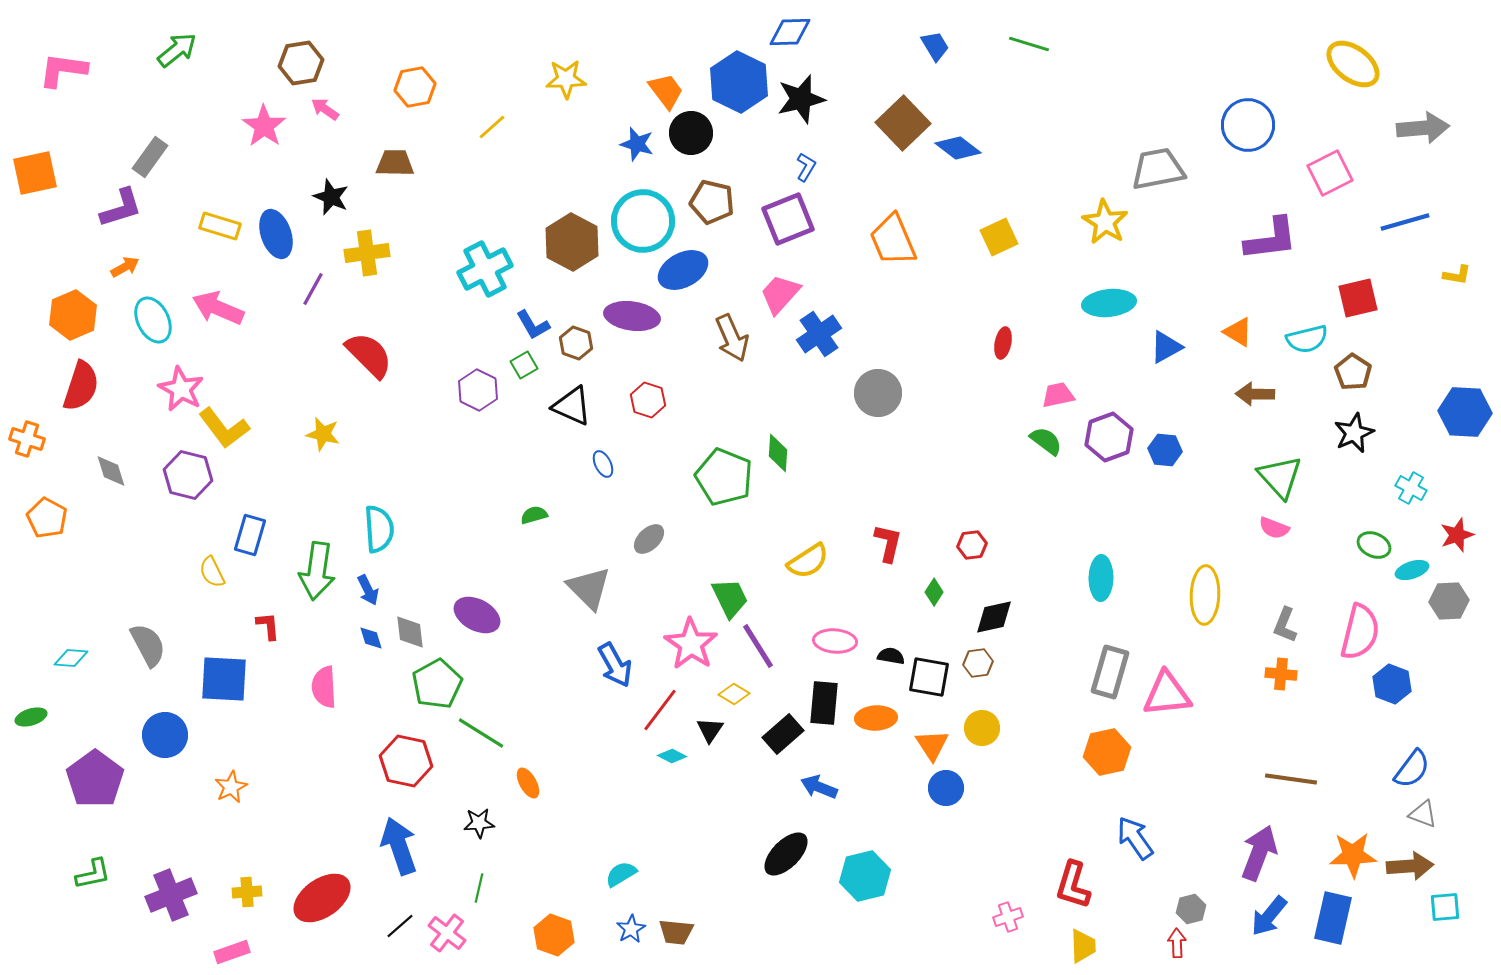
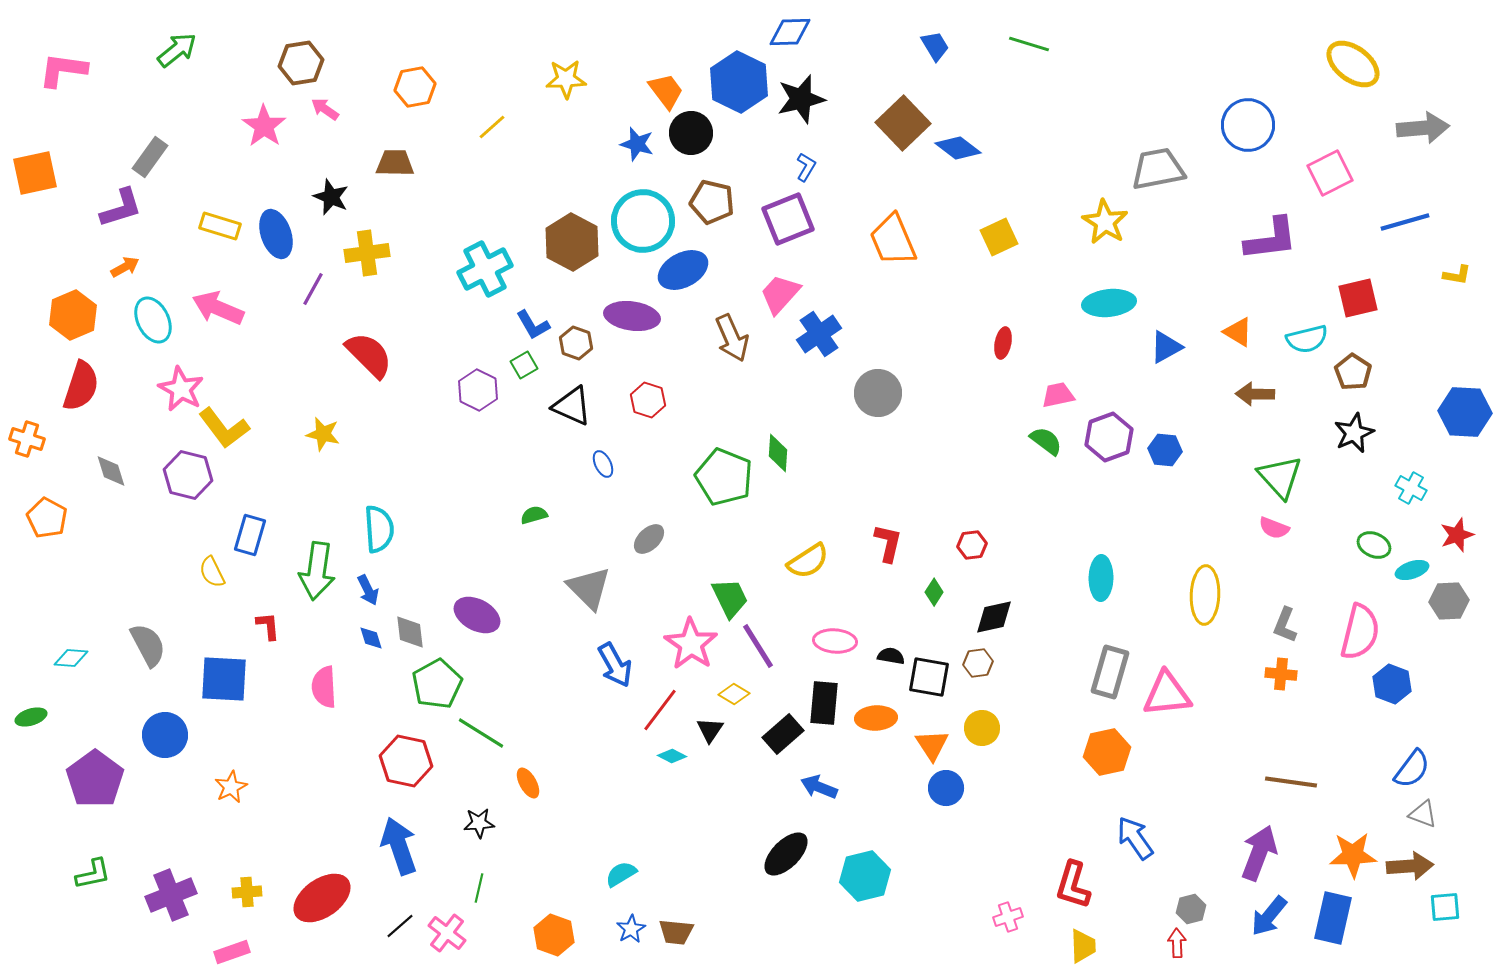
brown line at (1291, 779): moved 3 px down
